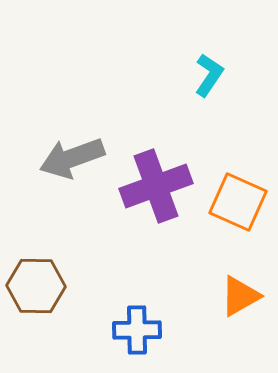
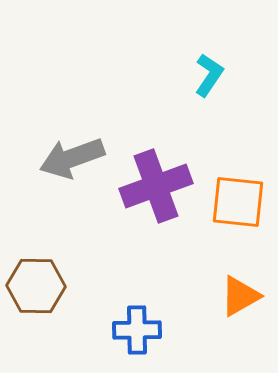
orange square: rotated 18 degrees counterclockwise
